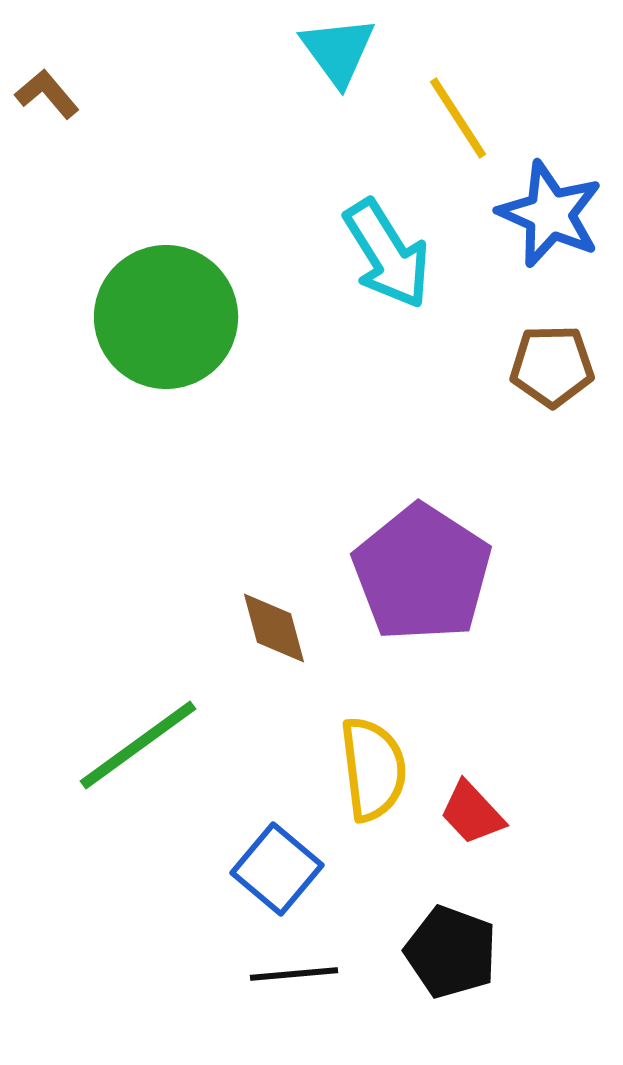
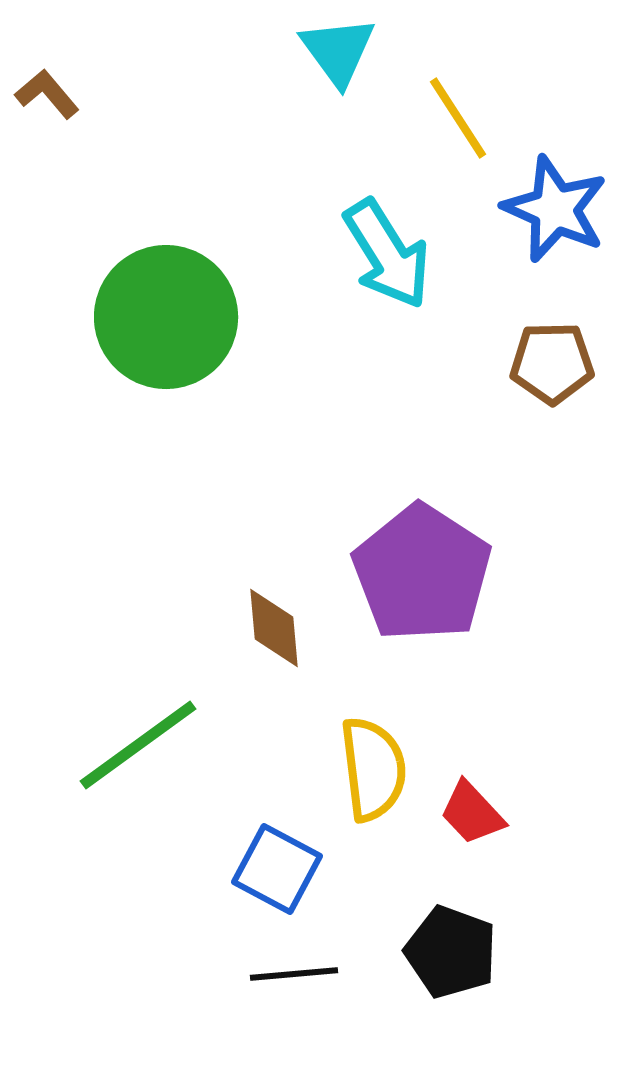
blue star: moved 5 px right, 5 px up
brown pentagon: moved 3 px up
brown diamond: rotated 10 degrees clockwise
blue square: rotated 12 degrees counterclockwise
